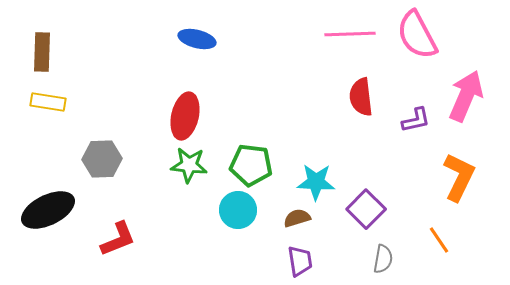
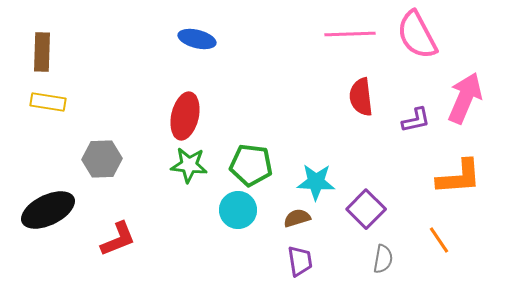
pink arrow: moved 1 px left, 2 px down
orange L-shape: rotated 60 degrees clockwise
